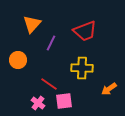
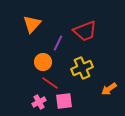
purple line: moved 7 px right
orange circle: moved 25 px right, 2 px down
yellow cross: rotated 25 degrees counterclockwise
red line: moved 1 px right, 1 px up
pink cross: moved 1 px right, 1 px up; rotated 24 degrees clockwise
